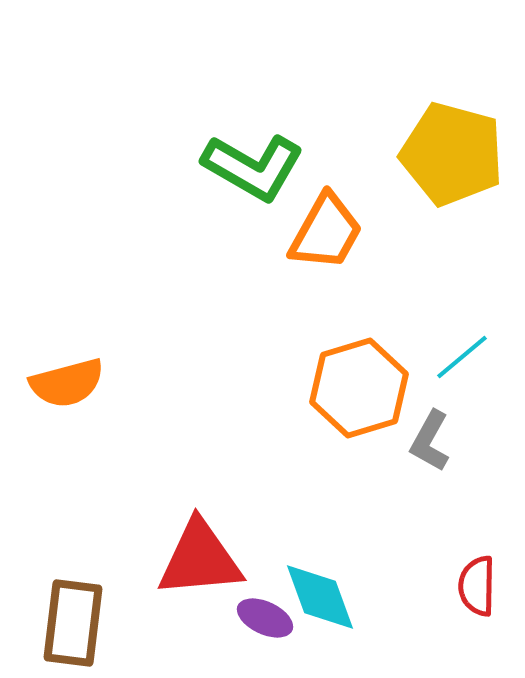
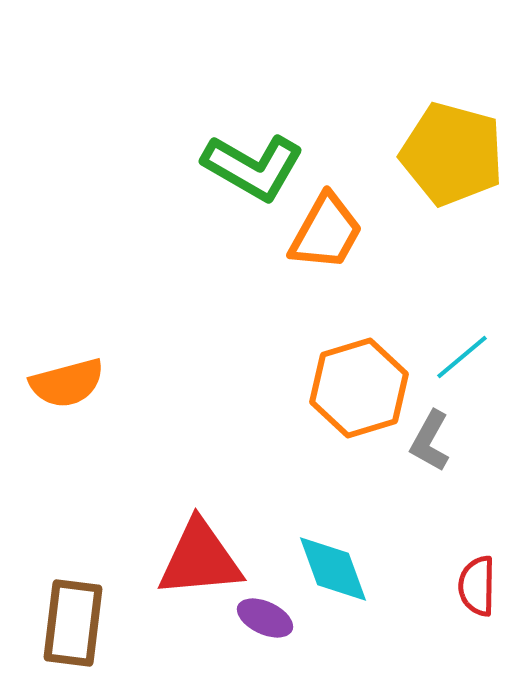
cyan diamond: moved 13 px right, 28 px up
